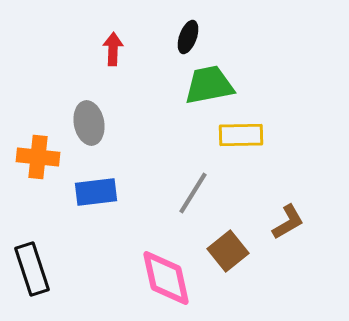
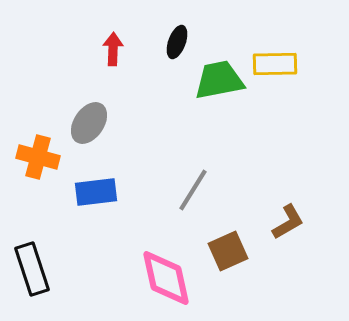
black ellipse: moved 11 px left, 5 px down
green trapezoid: moved 10 px right, 5 px up
gray ellipse: rotated 45 degrees clockwise
yellow rectangle: moved 34 px right, 71 px up
orange cross: rotated 9 degrees clockwise
gray line: moved 3 px up
brown square: rotated 15 degrees clockwise
